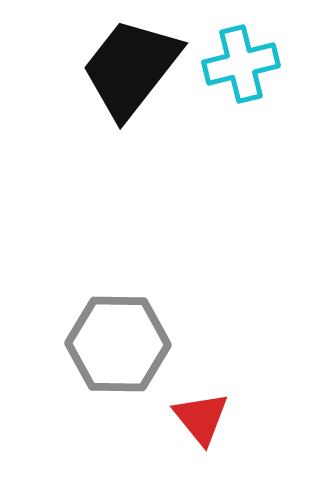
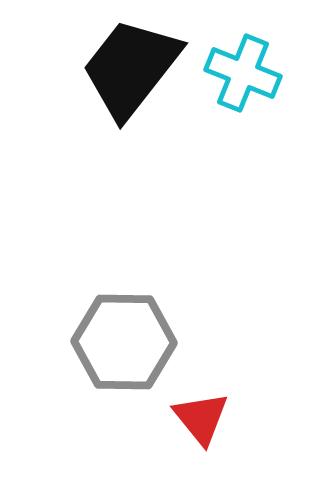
cyan cross: moved 2 px right, 9 px down; rotated 36 degrees clockwise
gray hexagon: moved 6 px right, 2 px up
